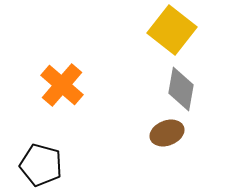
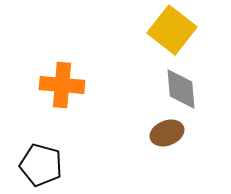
orange cross: rotated 36 degrees counterclockwise
gray diamond: rotated 15 degrees counterclockwise
